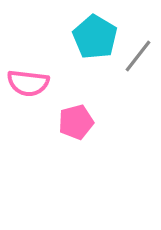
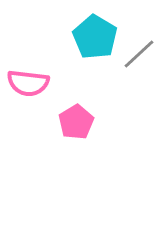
gray line: moved 1 px right, 2 px up; rotated 9 degrees clockwise
pink pentagon: rotated 16 degrees counterclockwise
